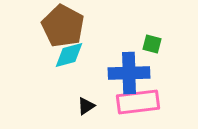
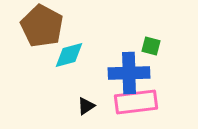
brown pentagon: moved 21 px left
green square: moved 1 px left, 2 px down
pink rectangle: moved 2 px left
